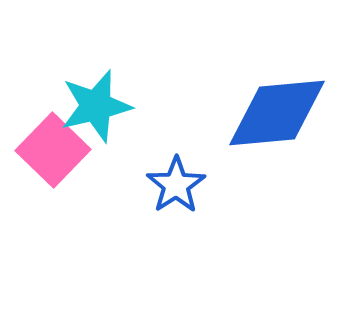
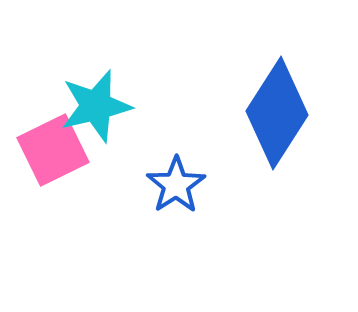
blue diamond: rotated 52 degrees counterclockwise
pink square: rotated 20 degrees clockwise
